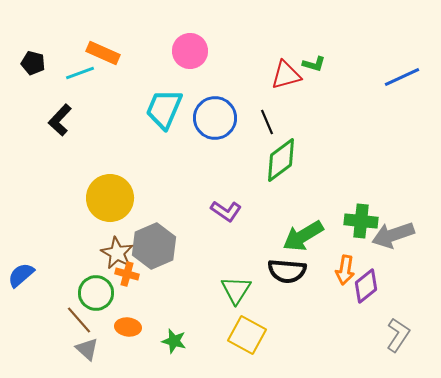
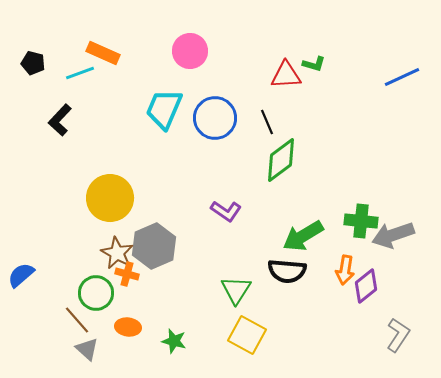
red triangle: rotated 12 degrees clockwise
brown line: moved 2 px left
